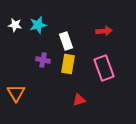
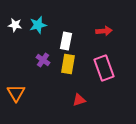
white rectangle: rotated 30 degrees clockwise
purple cross: rotated 24 degrees clockwise
